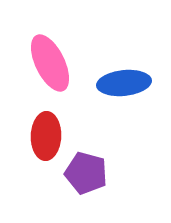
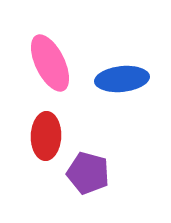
blue ellipse: moved 2 px left, 4 px up
purple pentagon: moved 2 px right
